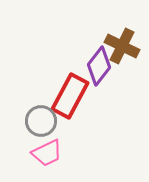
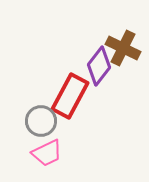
brown cross: moved 1 px right, 2 px down
